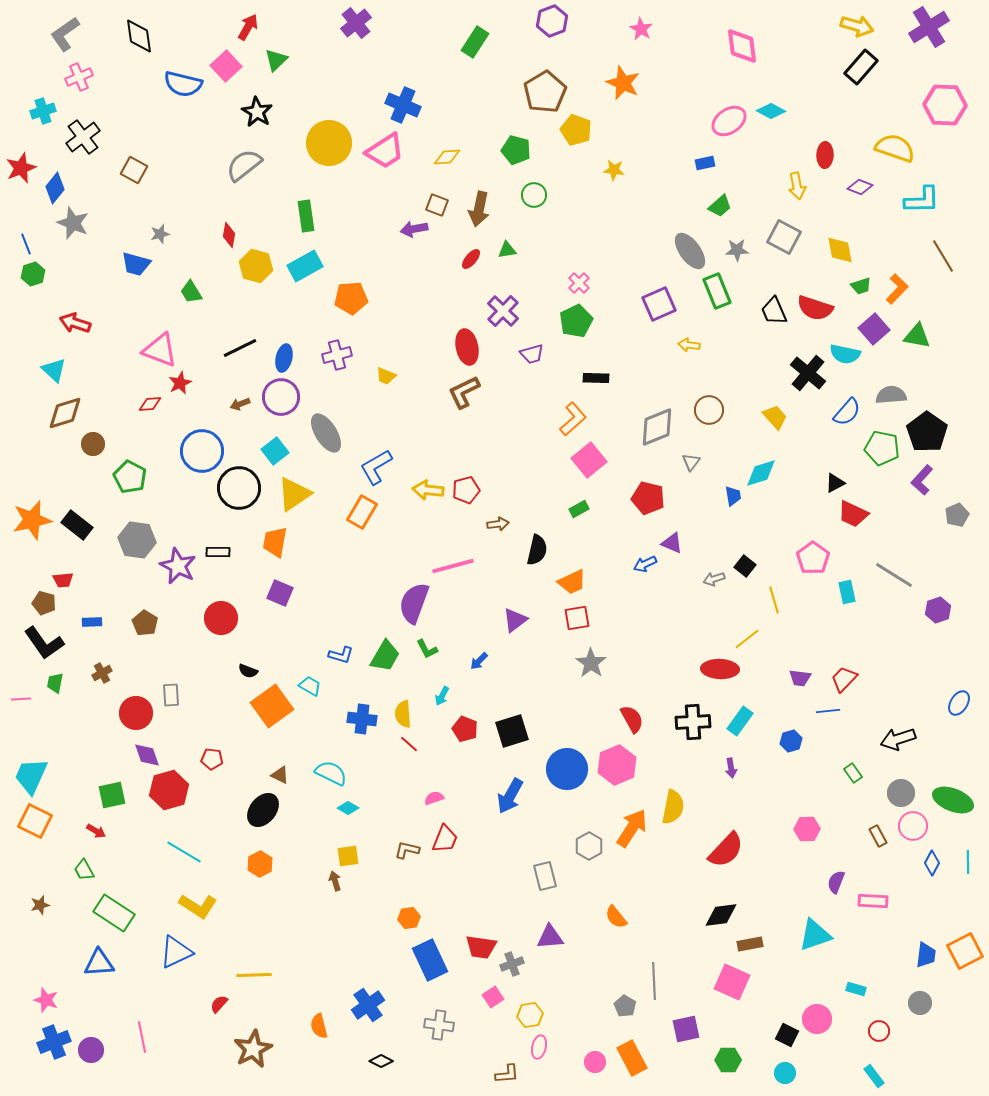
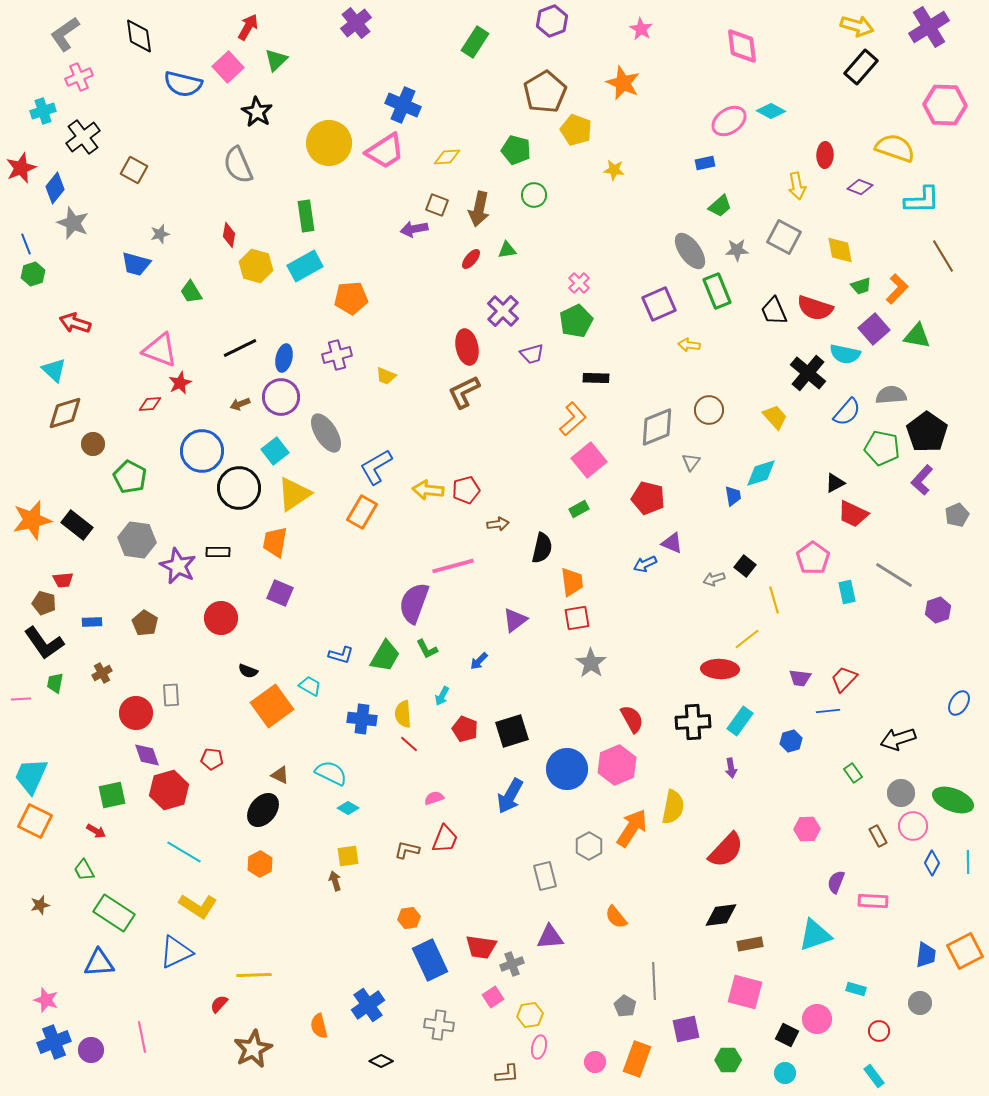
pink square at (226, 66): moved 2 px right, 1 px down
gray semicircle at (244, 165): moved 6 px left; rotated 75 degrees counterclockwise
black semicircle at (537, 550): moved 5 px right, 2 px up
orange trapezoid at (572, 582): rotated 72 degrees counterclockwise
pink square at (732, 982): moved 13 px right, 10 px down; rotated 9 degrees counterclockwise
orange rectangle at (632, 1058): moved 5 px right, 1 px down; rotated 48 degrees clockwise
